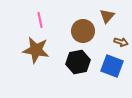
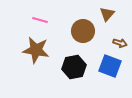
brown triangle: moved 2 px up
pink line: rotated 63 degrees counterclockwise
brown arrow: moved 1 px left, 1 px down
black hexagon: moved 4 px left, 5 px down
blue square: moved 2 px left
